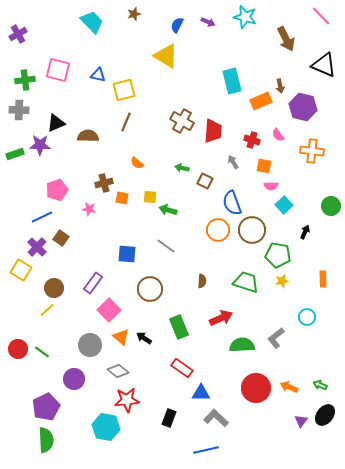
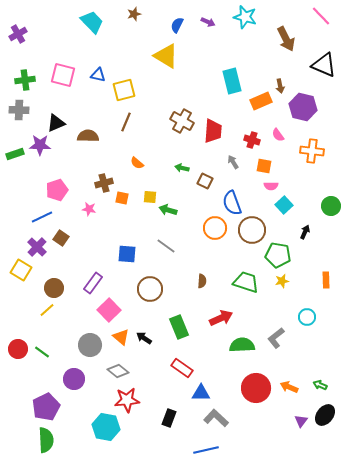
pink square at (58, 70): moved 5 px right, 5 px down
orange circle at (218, 230): moved 3 px left, 2 px up
orange rectangle at (323, 279): moved 3 px right, 1 px down
